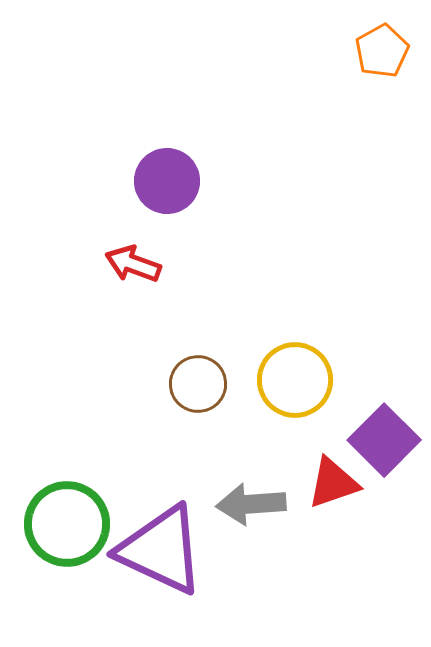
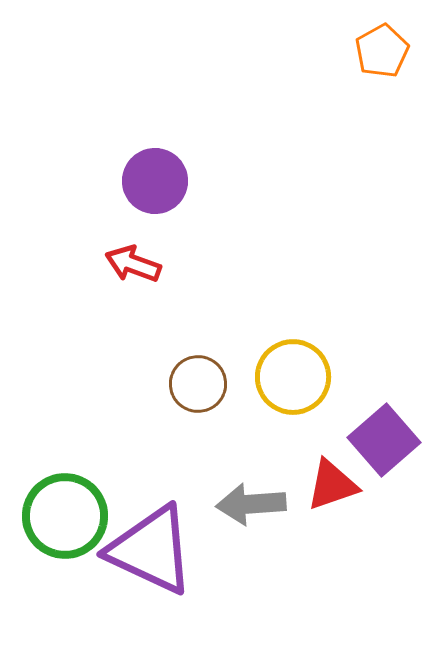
purple circle: moved 12 px left
yellow circle: moved 2 px left, 3 px up
purple square: rotated 4 degrees clockwise
red triangle: moved 1 px left, 2 px down
green circle: moved 2 px left, 8 px up
purple triangle: moved 10 px left
